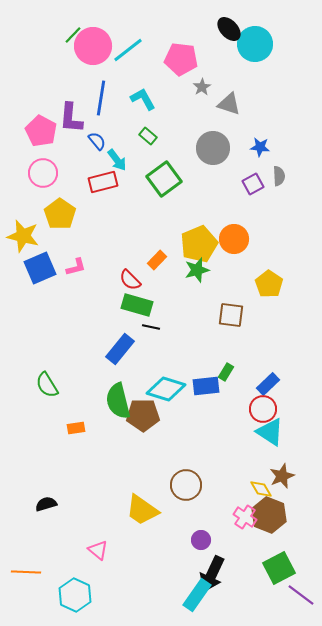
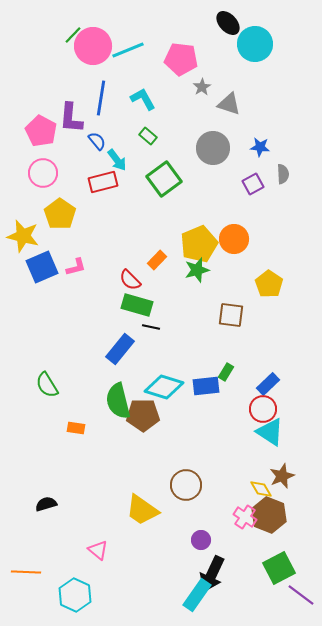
black ellipse at (229, 29): moved 1 px left, 6 px up
cyan line at (128, 50): rotated 16 degrees clockwise
gray semicircle at (279, 176): moved 4 px right, 2 px up
blue square at (40, 268): moved 2 px right, 1 px up
cyan diamond at (166, 389): moved 2 px left, 2 px up
orange rectangle at (76, 428): rotated 18 degrees clockwise
